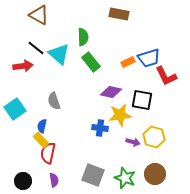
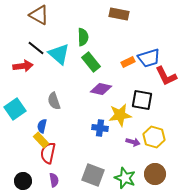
purple diamond: moved 10 px left, 3 px up
